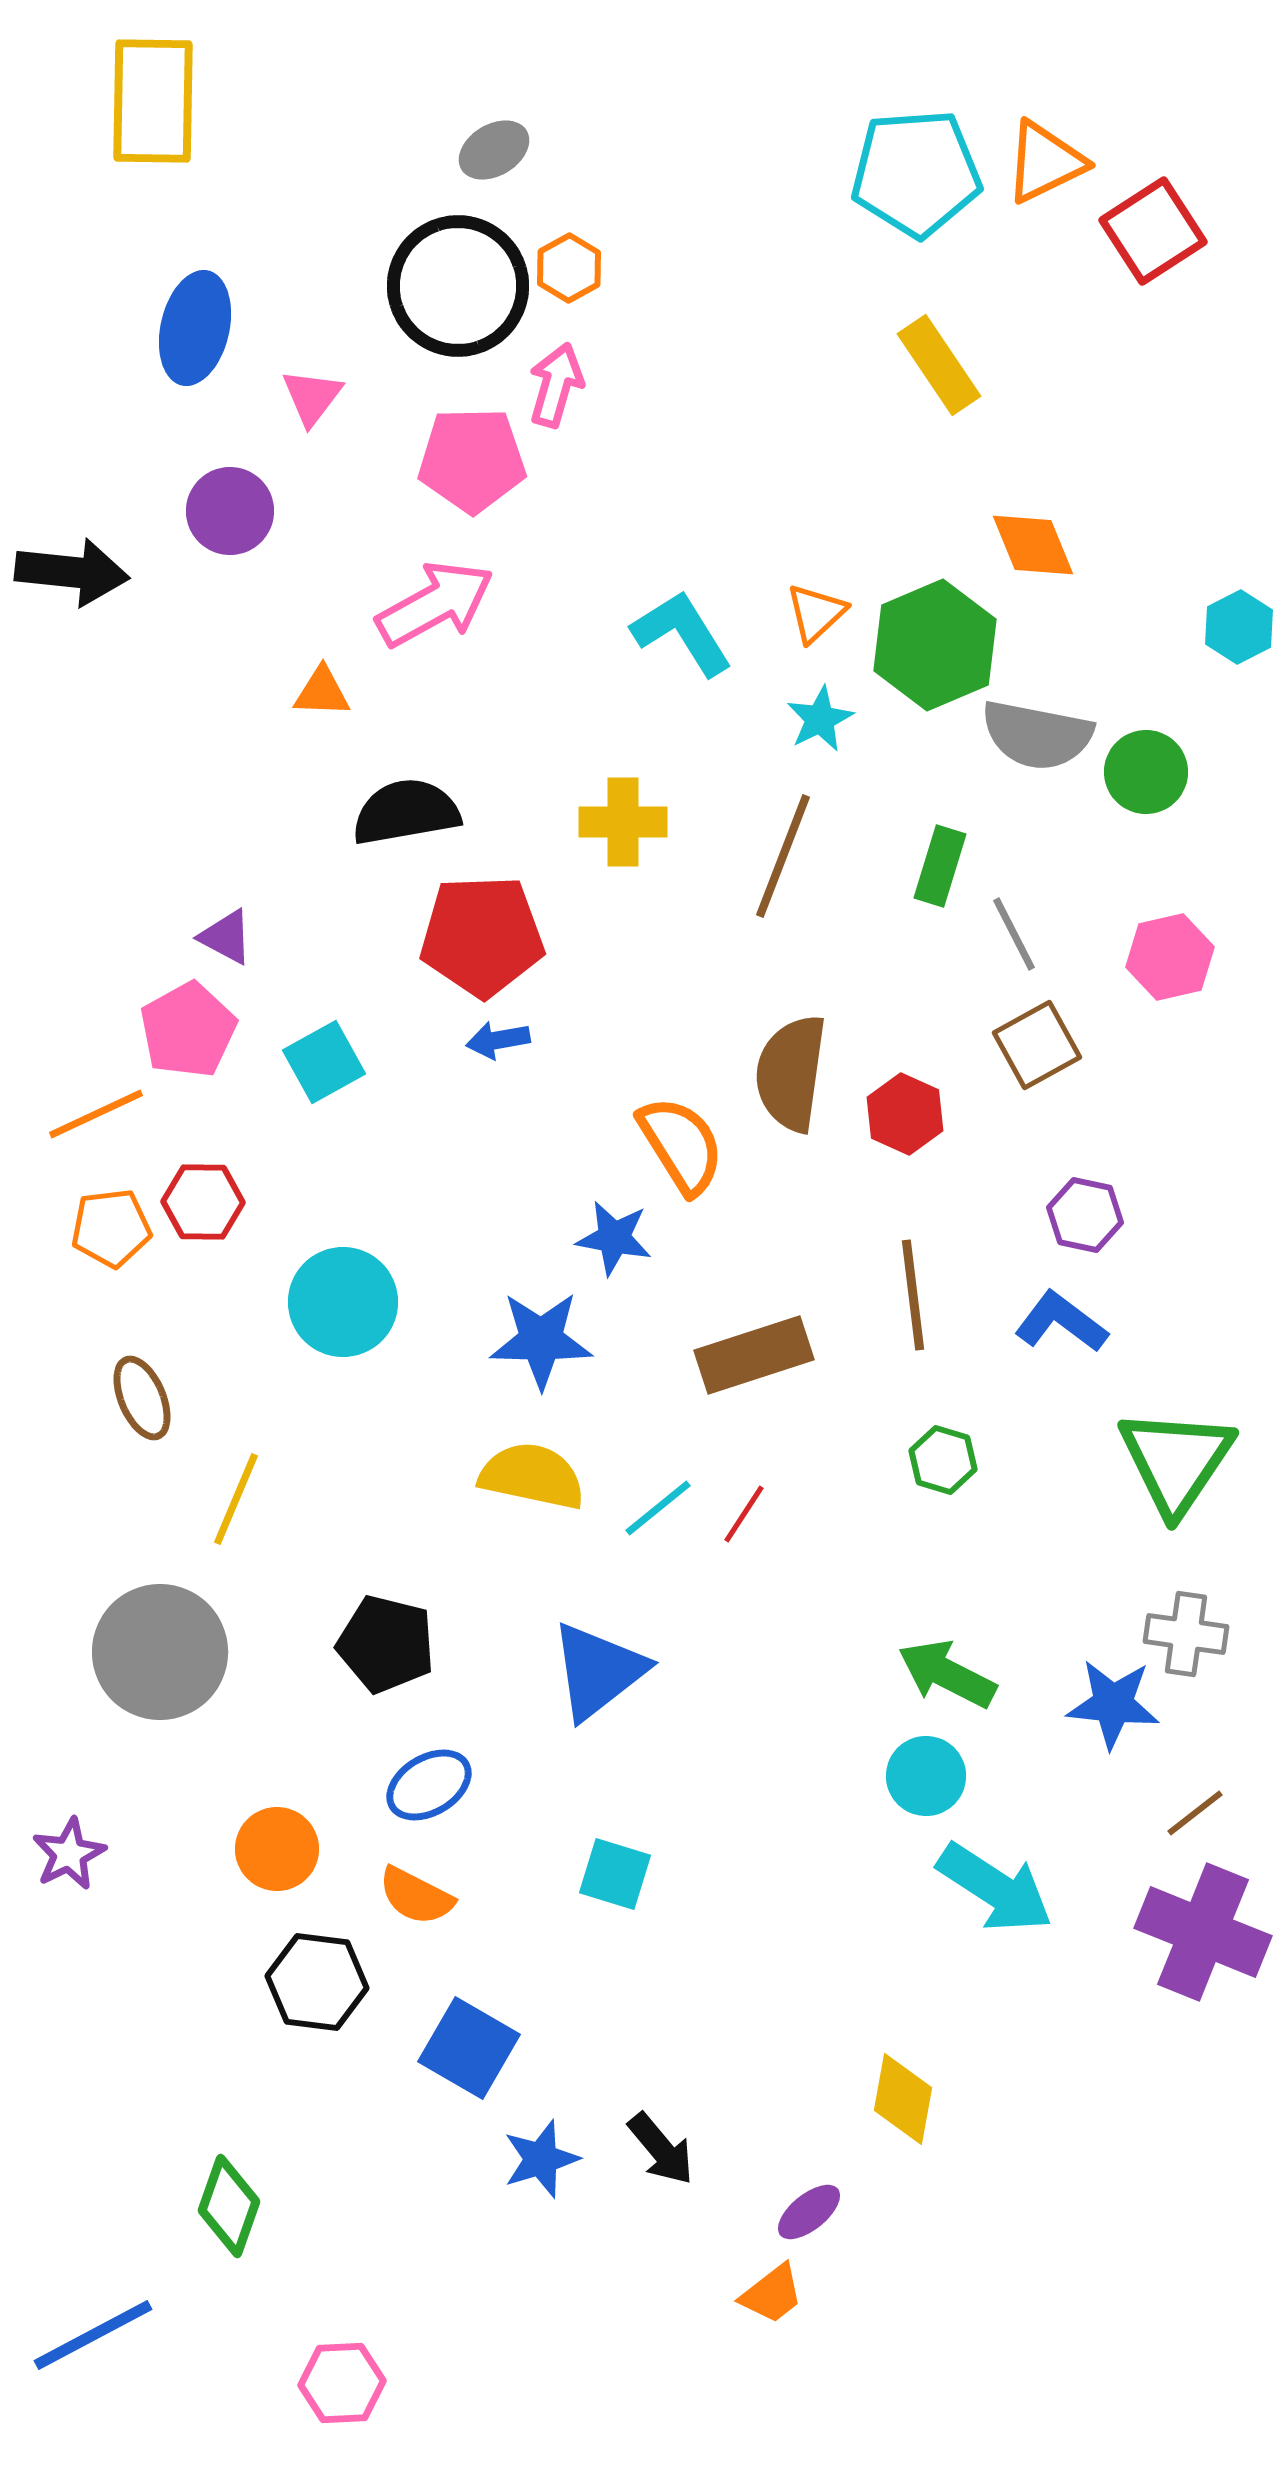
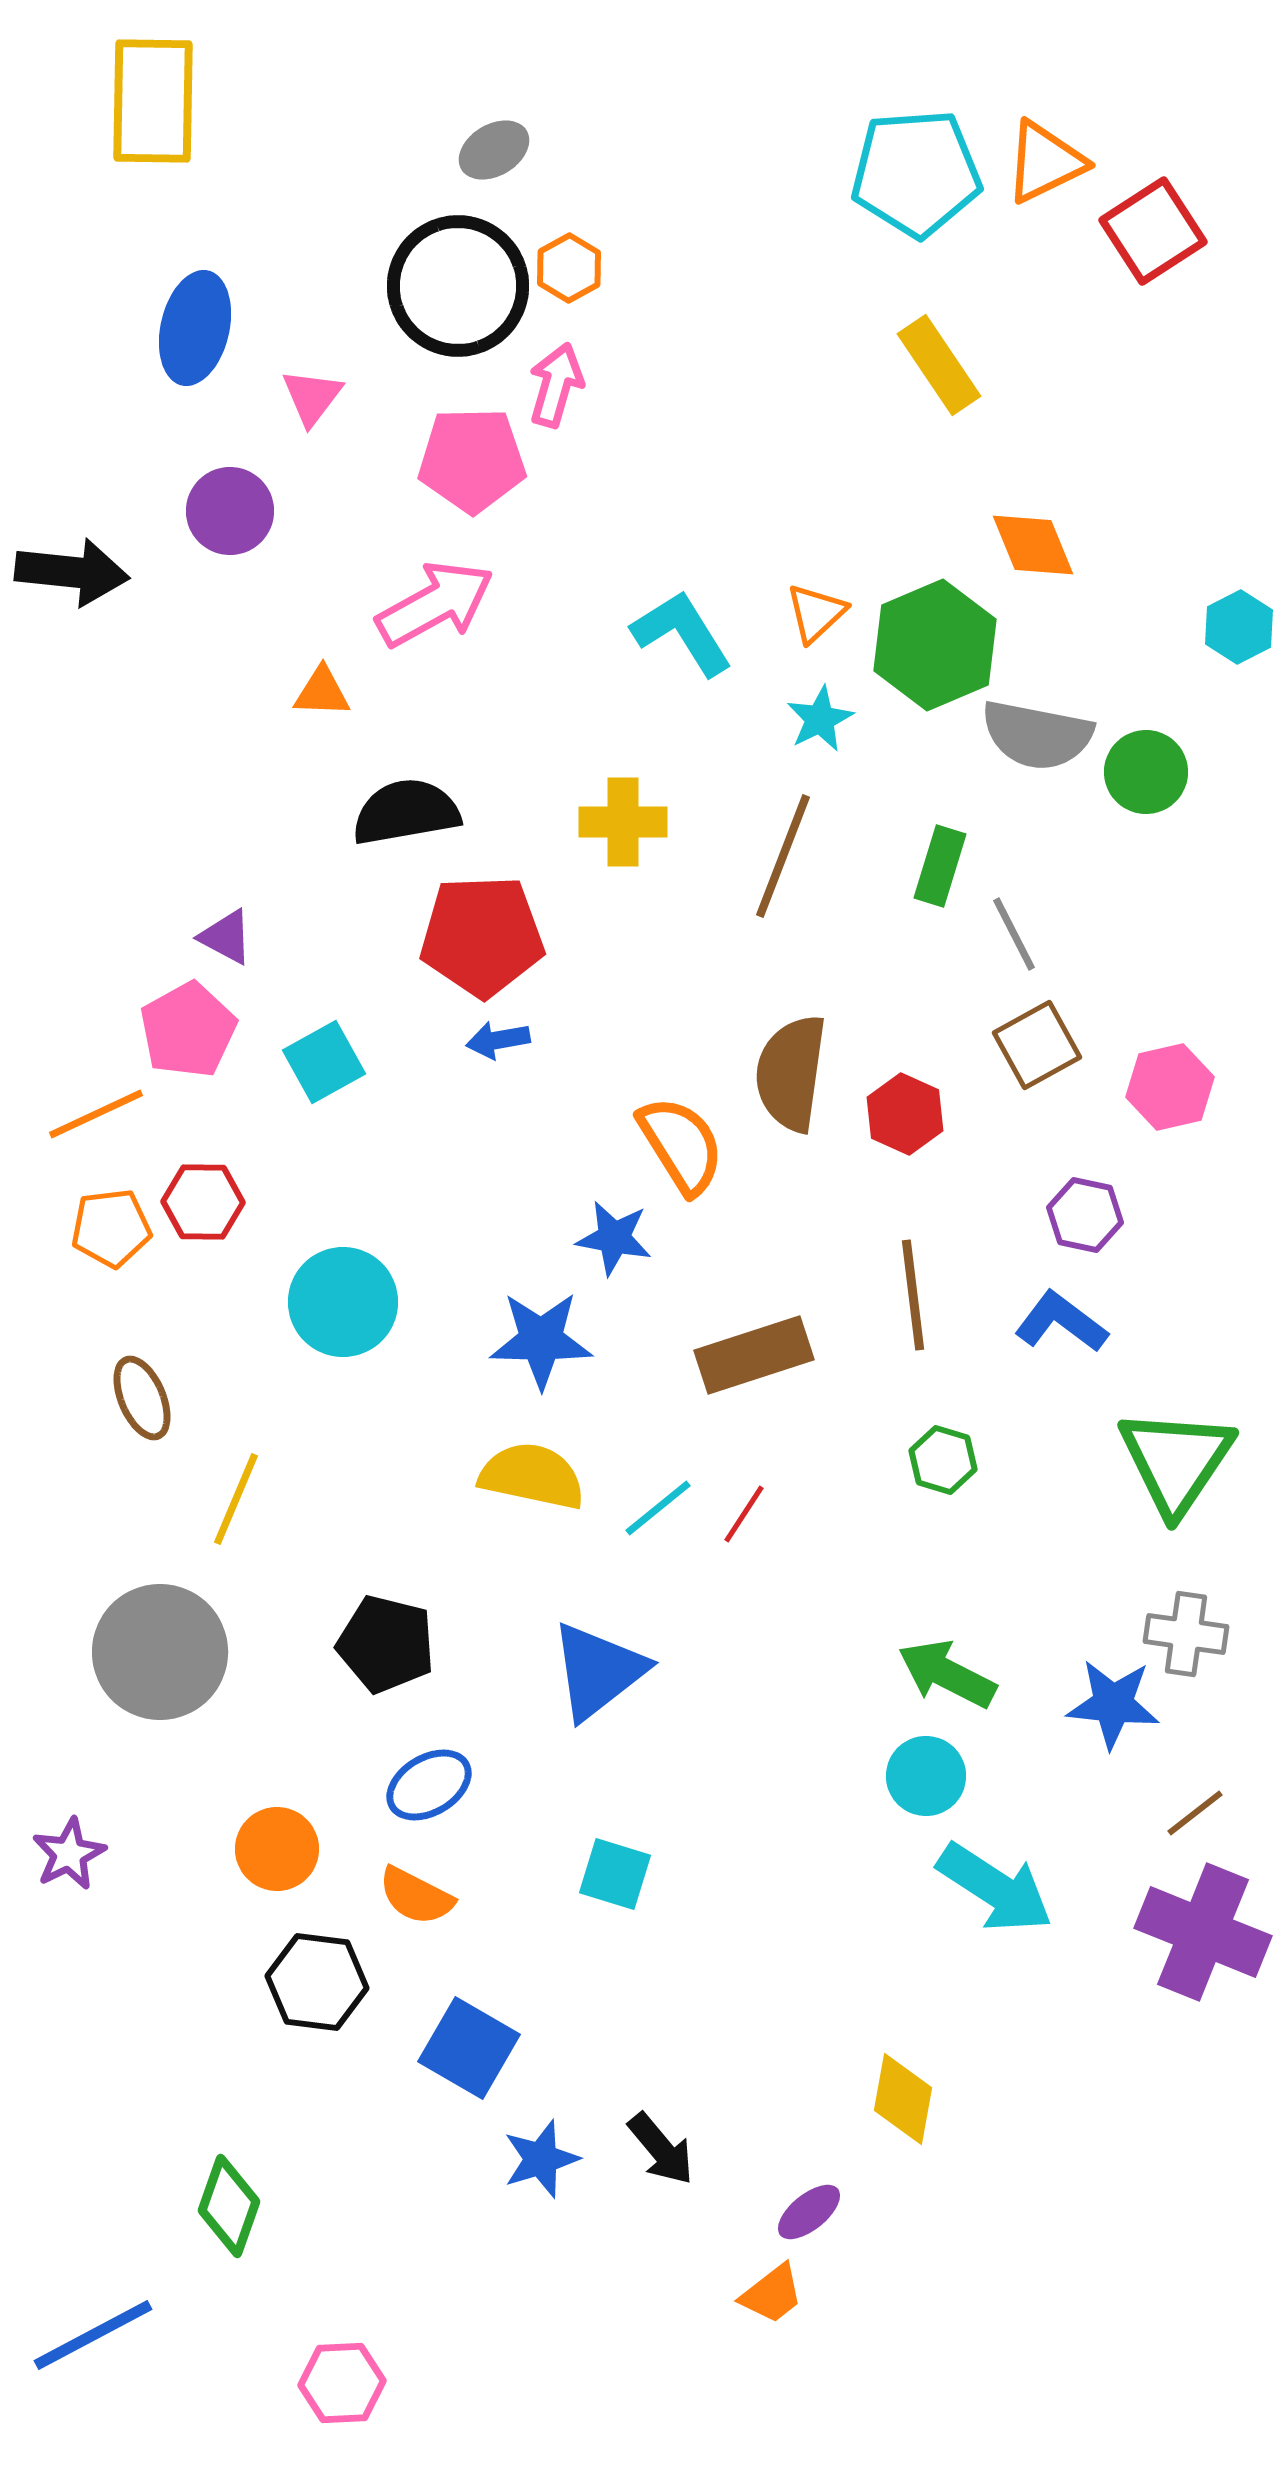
pink hexagon at (1170, 957): moved 130 px down
